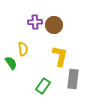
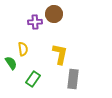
brown circle: moved 11 px up
yellow L-shape: moved 2 px up
green rectangle: moved 10 px left, 7 px up
